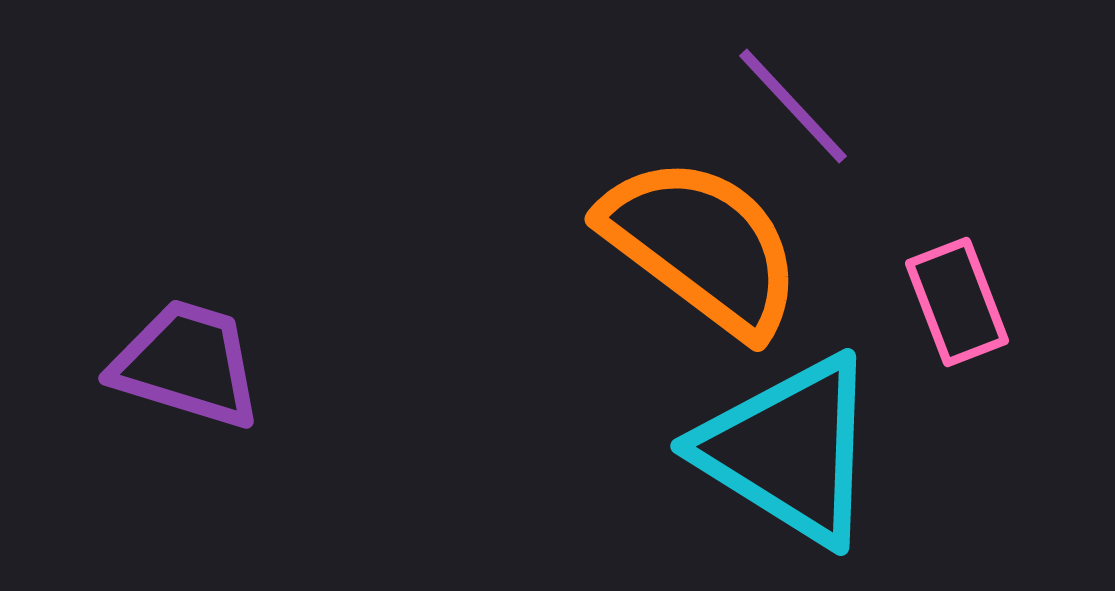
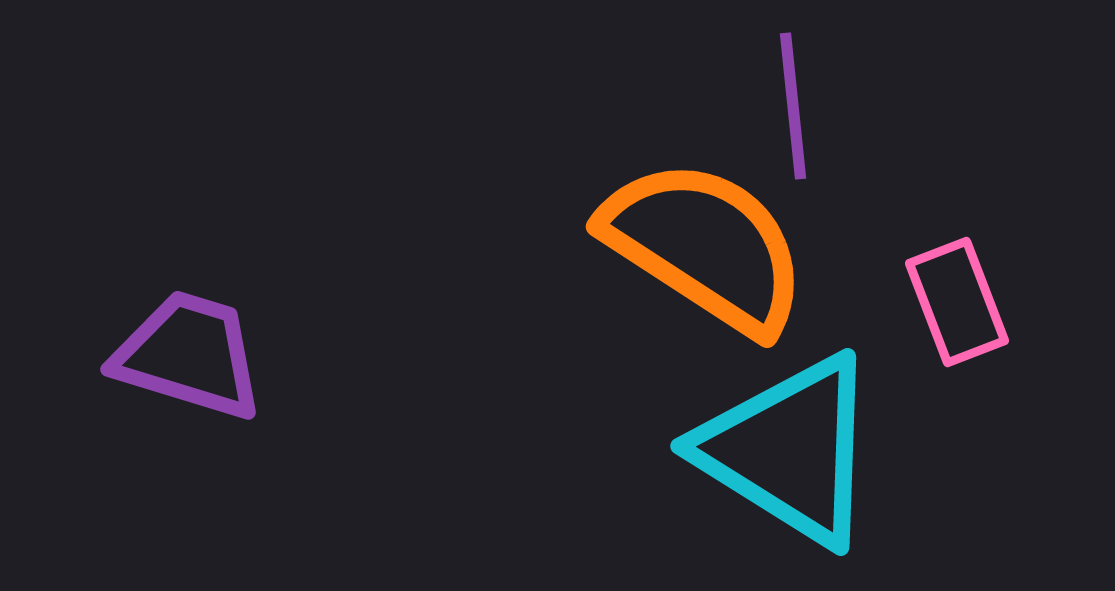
purple line: rotated 37 degrees clockwise
orange semicircle: moved 3 px right; rotated 4 degrees counterclockwise
purple trapezoid: moved 2 px right, 9 px up
